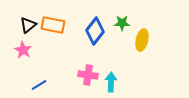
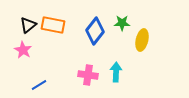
cyan arrow: moved 5 px right, 10 px up
